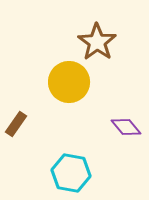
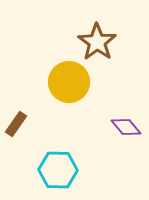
cyan hexagon: moved 13 px left, 3 px up; rotated 9 degrees counterclockwise
